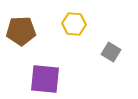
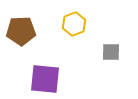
yellow hexagon: rotated 25 degrees counterclockwise
gray square: rotated 30 degrees counterclockwise
